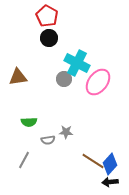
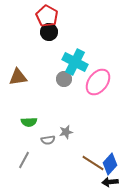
black circle: moved 6 px up
cyan cross: moved 2 px left, 1 px up
gray star: rotated 16 degrees counterclockwise
brown line: moved 2 px down
